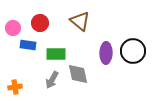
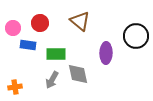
black circle: moved 3 px right, 15 px up
